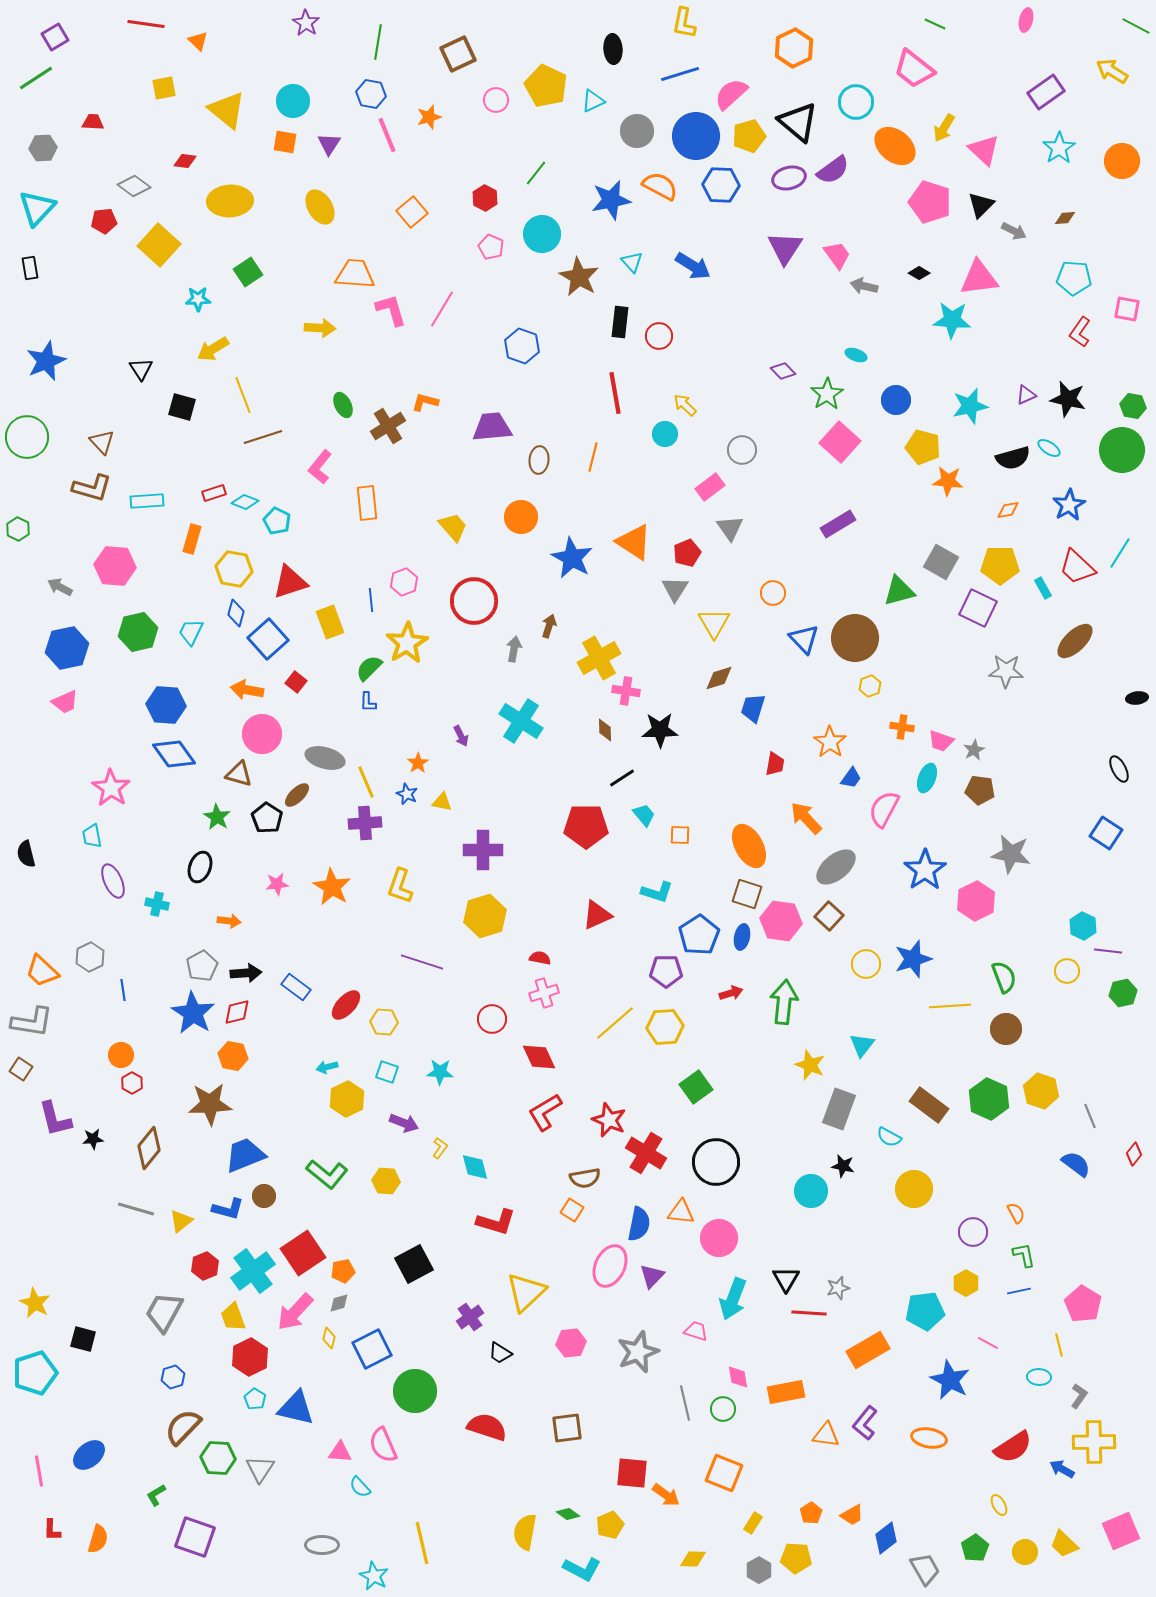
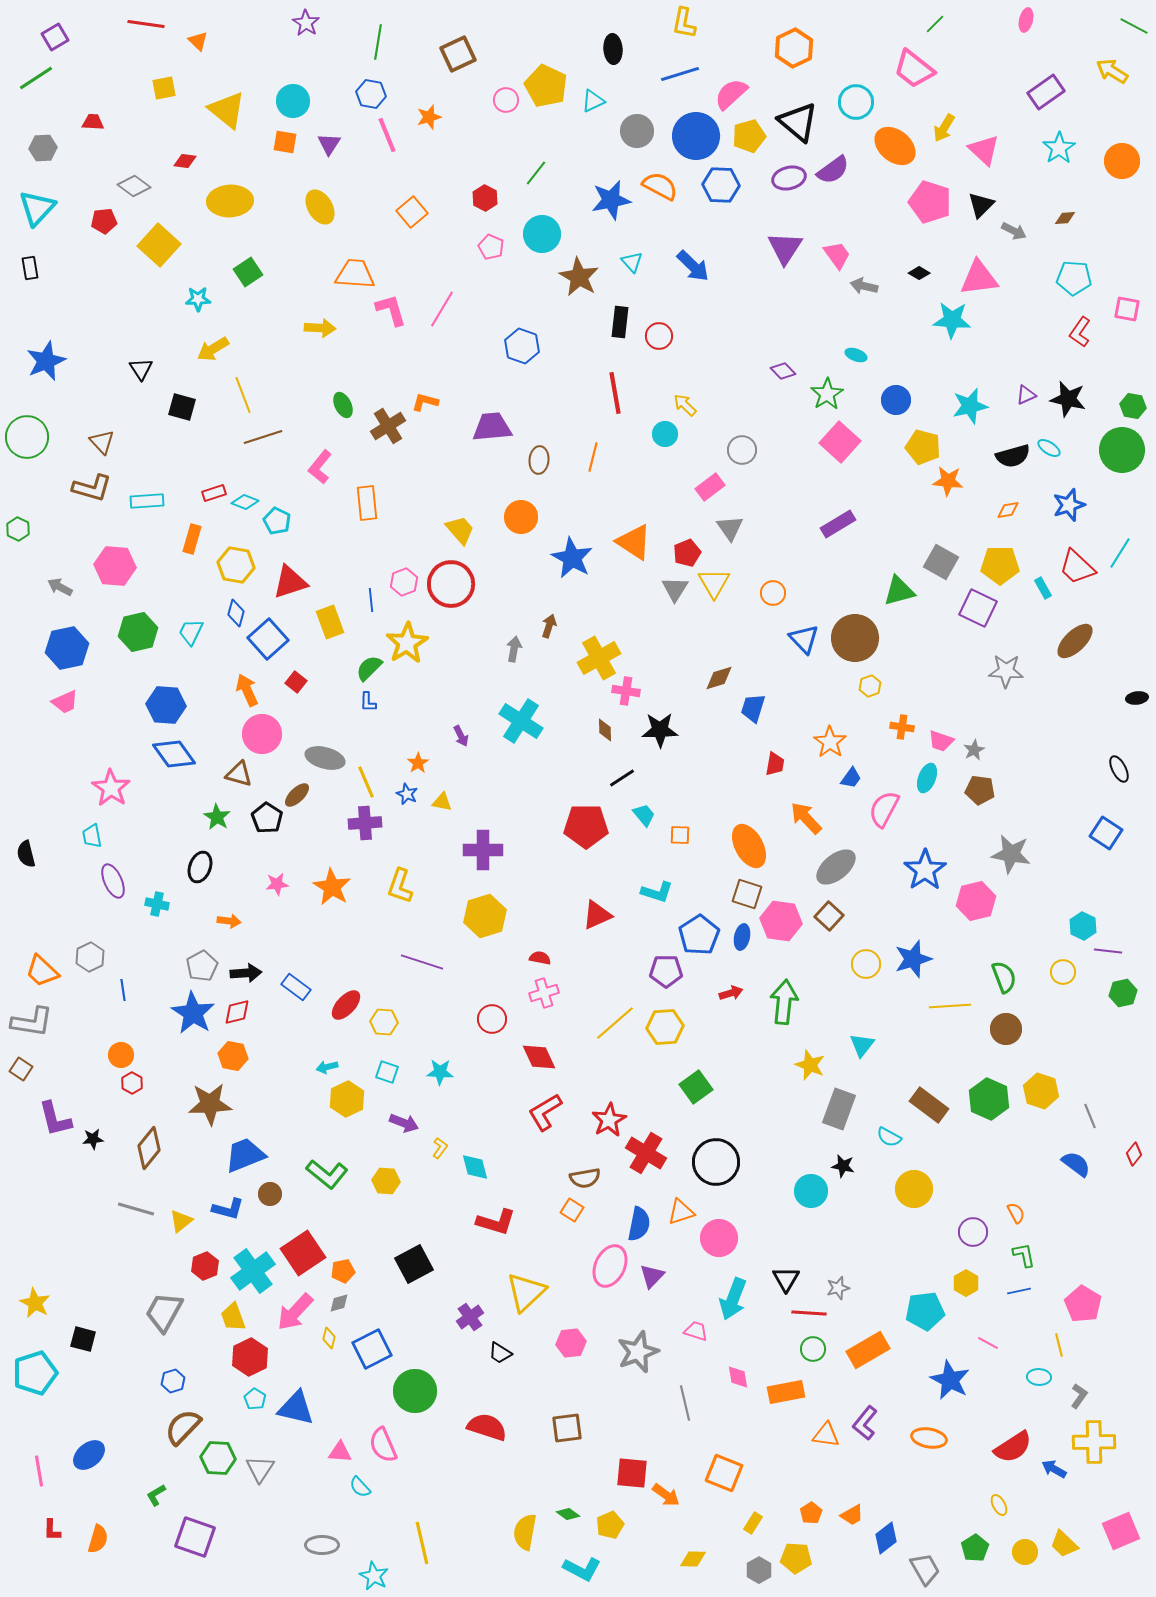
green line at (935, 24): rotated 70 degrees counterclockwise
green line at (1136, 26): moved 2 px left
pink circle at (496, 100): moved 10 px right
blue arrow at (693, 266): rotated 12 degrees clockwise
black semicircle at (1013, 458): moved 2 px up
blue star at (1069, 505): rotated 12 degrees clockwise
yellow trapezoid at (453, 527): moved 7 px right, 3 px down
yellow hexagon at (234, 569): moved 2 px right, 4 px up
red circle at (474, 601): moved 23 px left, 17 px up
yellow triangle at (714, 623): moved 40 px up
orange arrow at (247, 690): rotated 56 degrees clockwise
pink hexagon at (976, 901): rotated 12 degrees clockwise
yellow circle at (1067, 971): moved 4 px left, 1 px down
red star at (609, 1120): rotated 20 degrees clockwise
brown circle at (264, 1196): moved 6 px right, 2 px up
orange triangle at (681, 1212): rotated 24 degrees counterclockwise
blue hexagon at (173, 1377): moved 4 px down
green circle at (723, 1409): moved 90 px right, 60 px up
blue arrow at (1062, 1469): moved 8 px left
